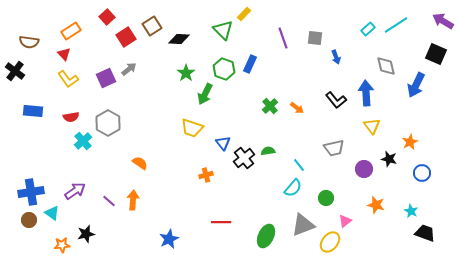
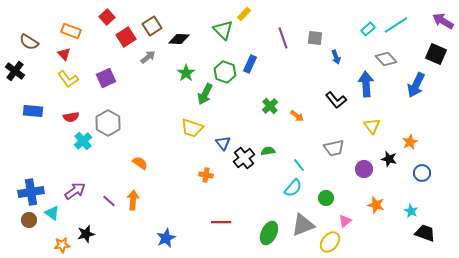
orange rectangle at (71, 31): rotated 54 degrees clockwise
brown semicircle at (29, 42): rotated 24 degrees clockwise
gray diamond at (386, 66): moved 7 px up; rotated 30 degrees counterclockwise
gray arrow at (129, 69): moved 19 px right, 12 px up
green hexagon at (224, 69): moved 1 px right, 3 px down
blue arrow at (366, 93): moved 9 px up
orange arrow at (297, 108): moved 8 px down
orange cross at (206, 175): rotated 24 degrees clockwise
green ellipse at (266, 236): moved 3 px right, 3 px up
blue star at (169, 239): moved 3 px left, 1 px up
